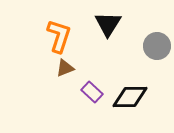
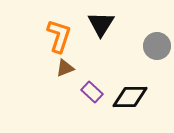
black triangle: moved 7 px left
